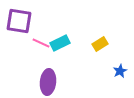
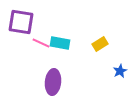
purple square: moved 2 px right, 1 px down
cyan rectangle: rotated 36 degrees clockwise
purple ellipse: moved 5 px right
